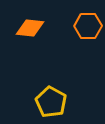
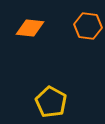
orange hexagon: rotated 8 degrees clockwise
